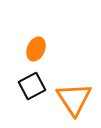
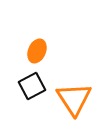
orange ellipse: moved 1 px right, 2 px down
